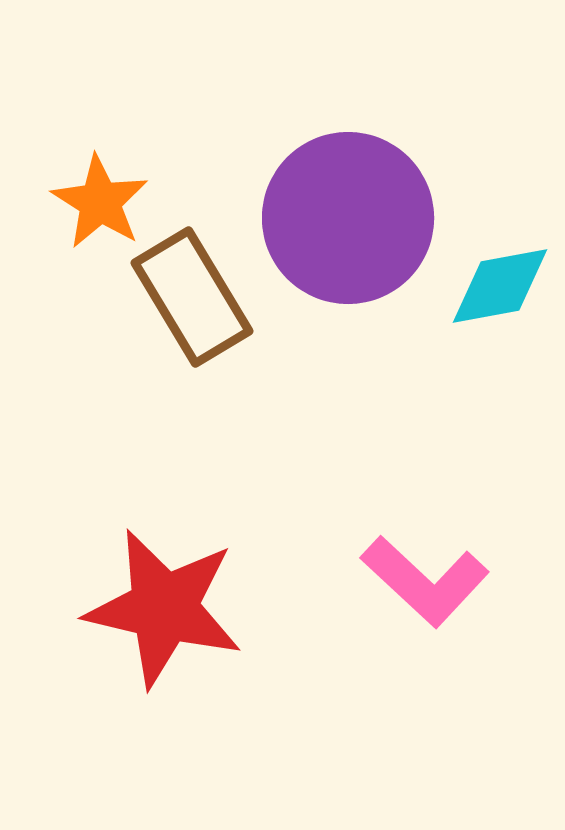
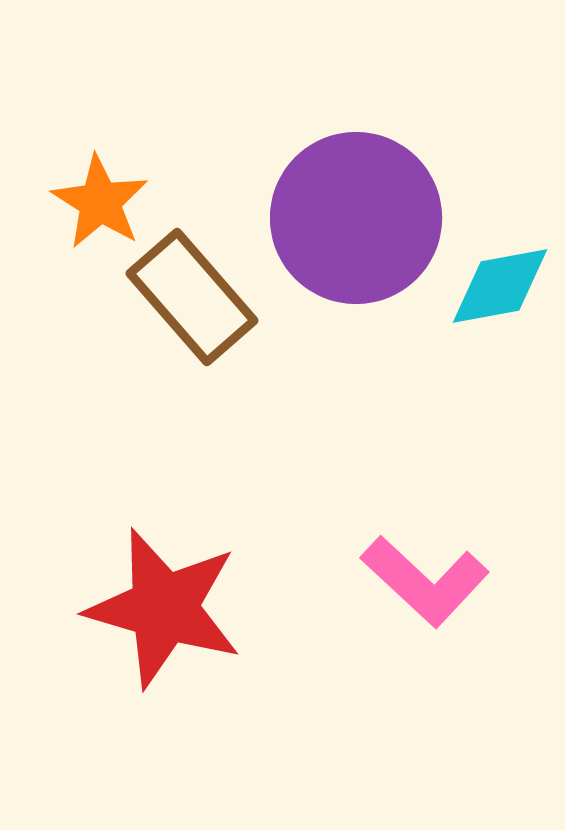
purple circle: moved 8 px right
brown rectangle: rotated 10 degrees counterclockwise
red star: rotated 3 degrees clockwise
